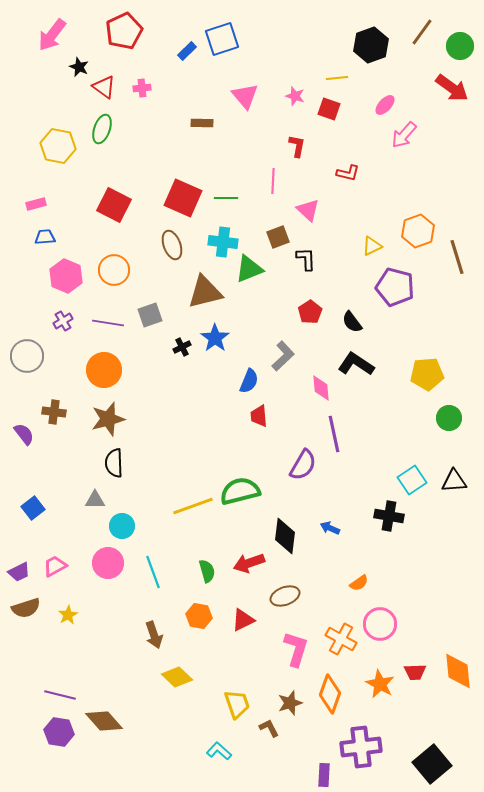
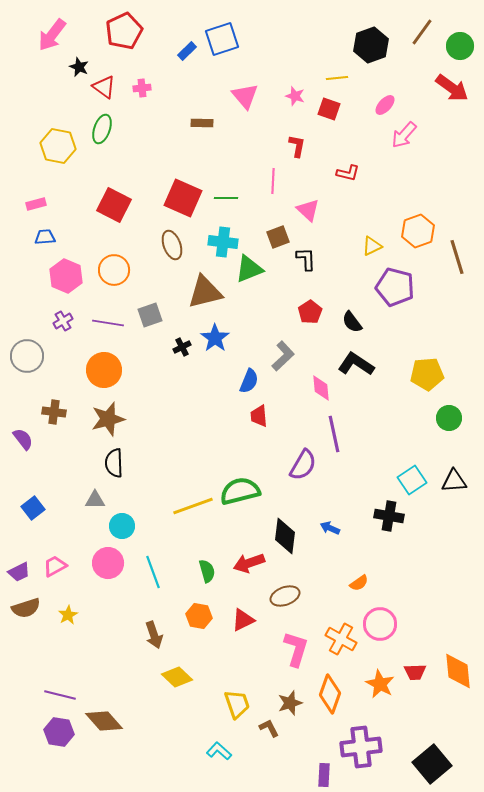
purple semicircle at (24, 434): moved 1 px left, 5 px down
